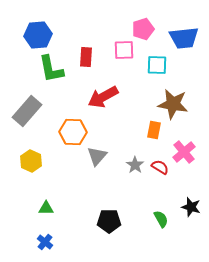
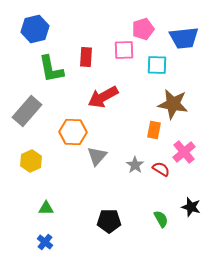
blue hexagon: moved 3 px left, 6 px up; rotated 8 degrees counterclockwise
yellow hexagon: rotated 10 degrees clockwise
red semicircle: moved 1 px right, 2 px down
